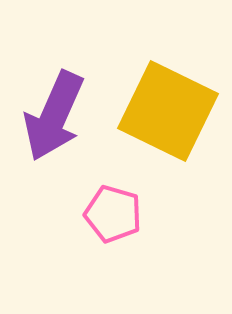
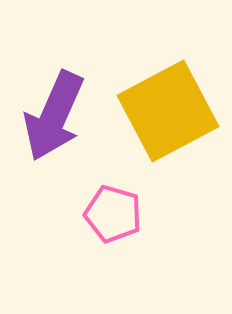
yellow square: rotated 36 degrees clockwise
